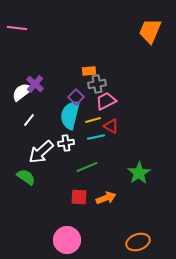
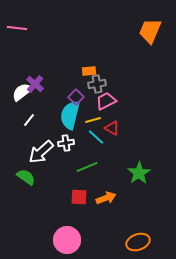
red triangle: moved 1 px right, 2 px down
cyan line: rotated 54 degrees clockwise
